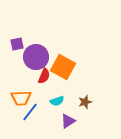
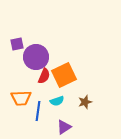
orange square: moved 1 px right, 8 px down; rotated 35 degrees clockwise
blue line: moved 8 px right, 1 px up; rotated 30 degrees counterclockwise
purple triangle: moved 4 px left, 6 px down
